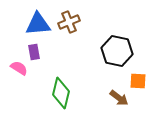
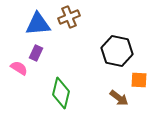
brown cross: moved 5 px up
purple rectangle: moved 2 px right, 1 px down; rotated 35 degrees clockwise
orange square: moved 1 px right, 1 px up
